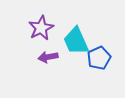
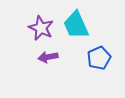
purple star: rotated 20 degrees counterclockwise
cyan trapezoid: moved 16 px up
